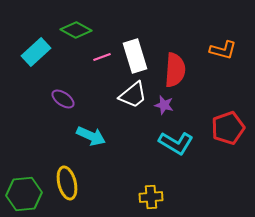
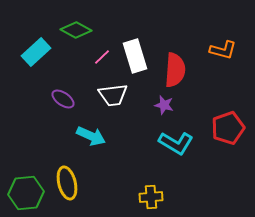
pink line: rotated 24 degrees counterclockwise
white trapezoid: moved 20 px left; rotated 32 degrees clockwise
green hexagon: moved 2 px right, 1 px up
